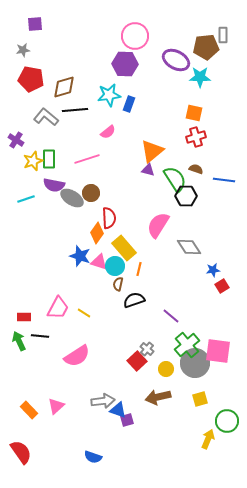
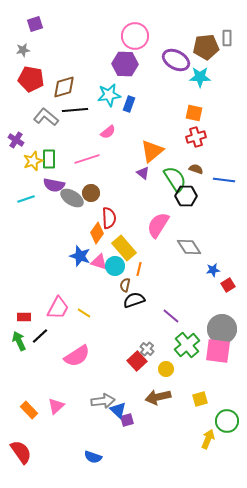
purple square at (35, 24): rotated 14 degrees counterclockwise
gray rectangle at (223, 35): moved 4 px right, 3 px down
purple triangle at (148, 170): moved 5 px left, 3 px down; rotated 24 degrees clockwise
brown semicircle at (118, 284): moved 7 px right, 1 px down
red square at (222, 286): moved 6 px right, 1 px up
black line at (40, 336): rotated 48 degrees counterclockwise
gray circle at (195, 363): moved 27 px right, 34 px up
blue triangle at (118, 410): rotated 24 degrees clockwise
